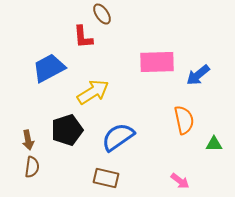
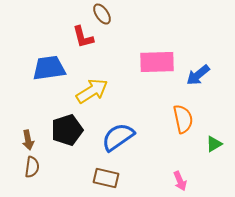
red L-shape: rotated 10 degrees counterclockwise
blue trapezoid: rotated 20 degrees clockwise
yellow arrow: moved 1 px left, 1 px up
orange semicircle: moved 1 px left, 1 px up
green triangle: rotated 30 degrees counterclockwise
pink arrow: rotated 30 degrees clockwise
